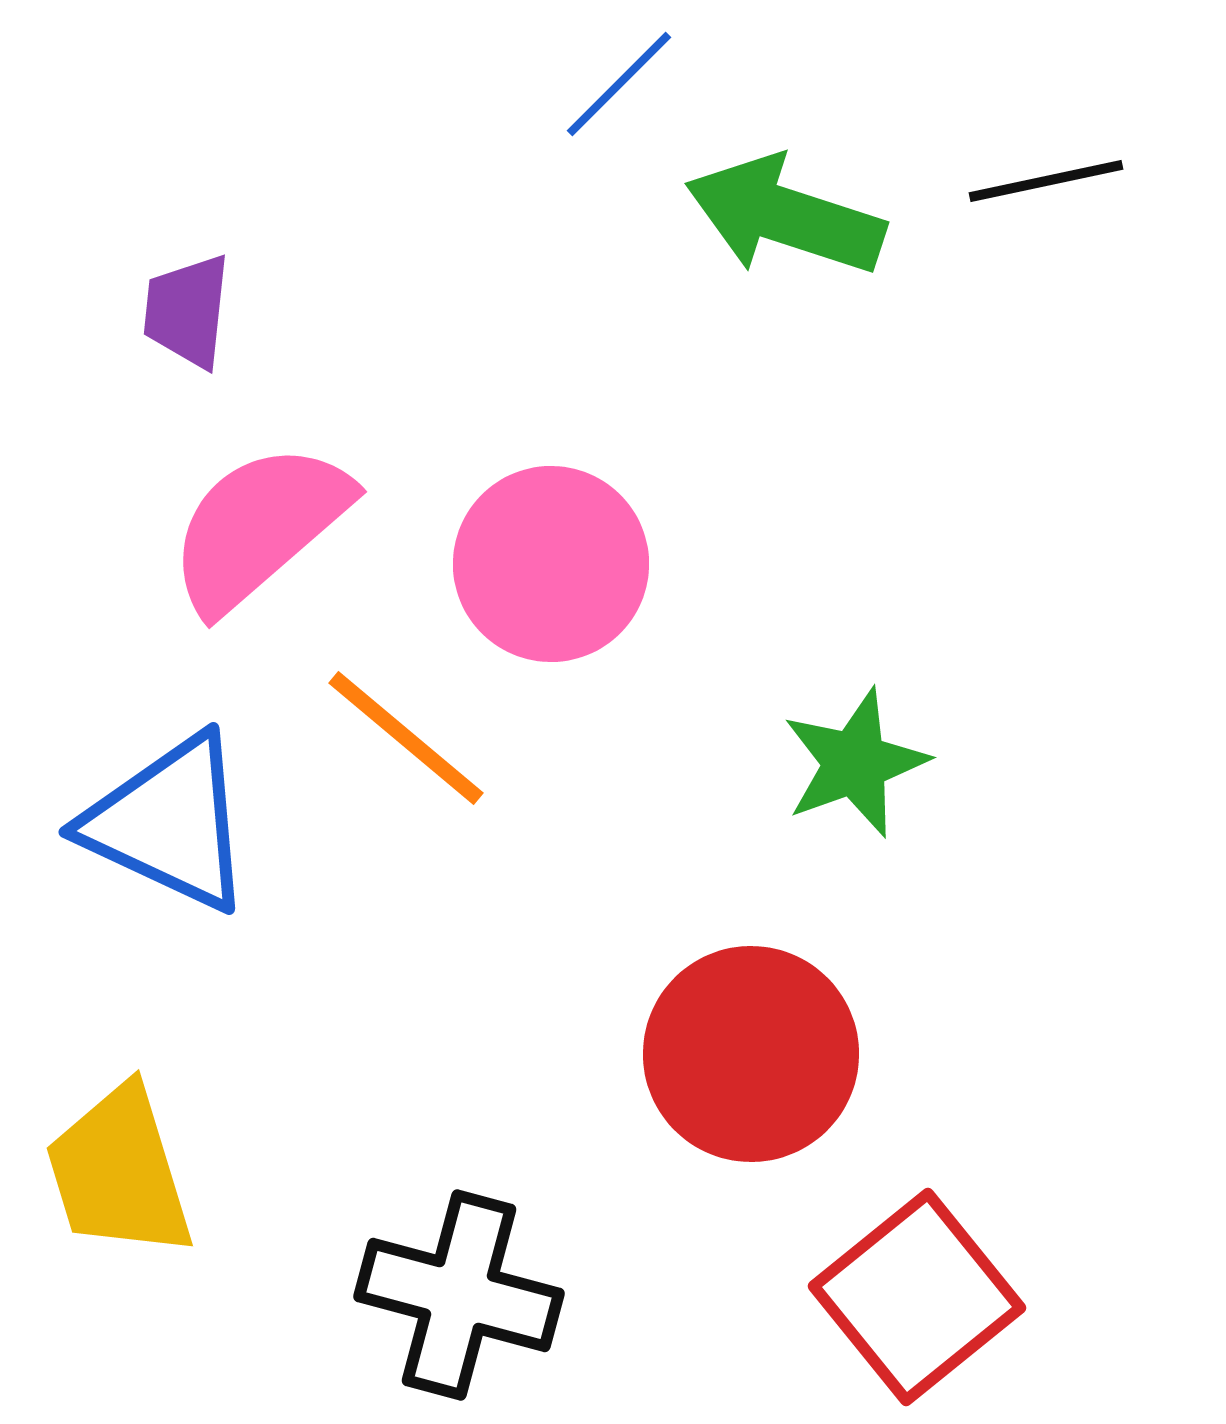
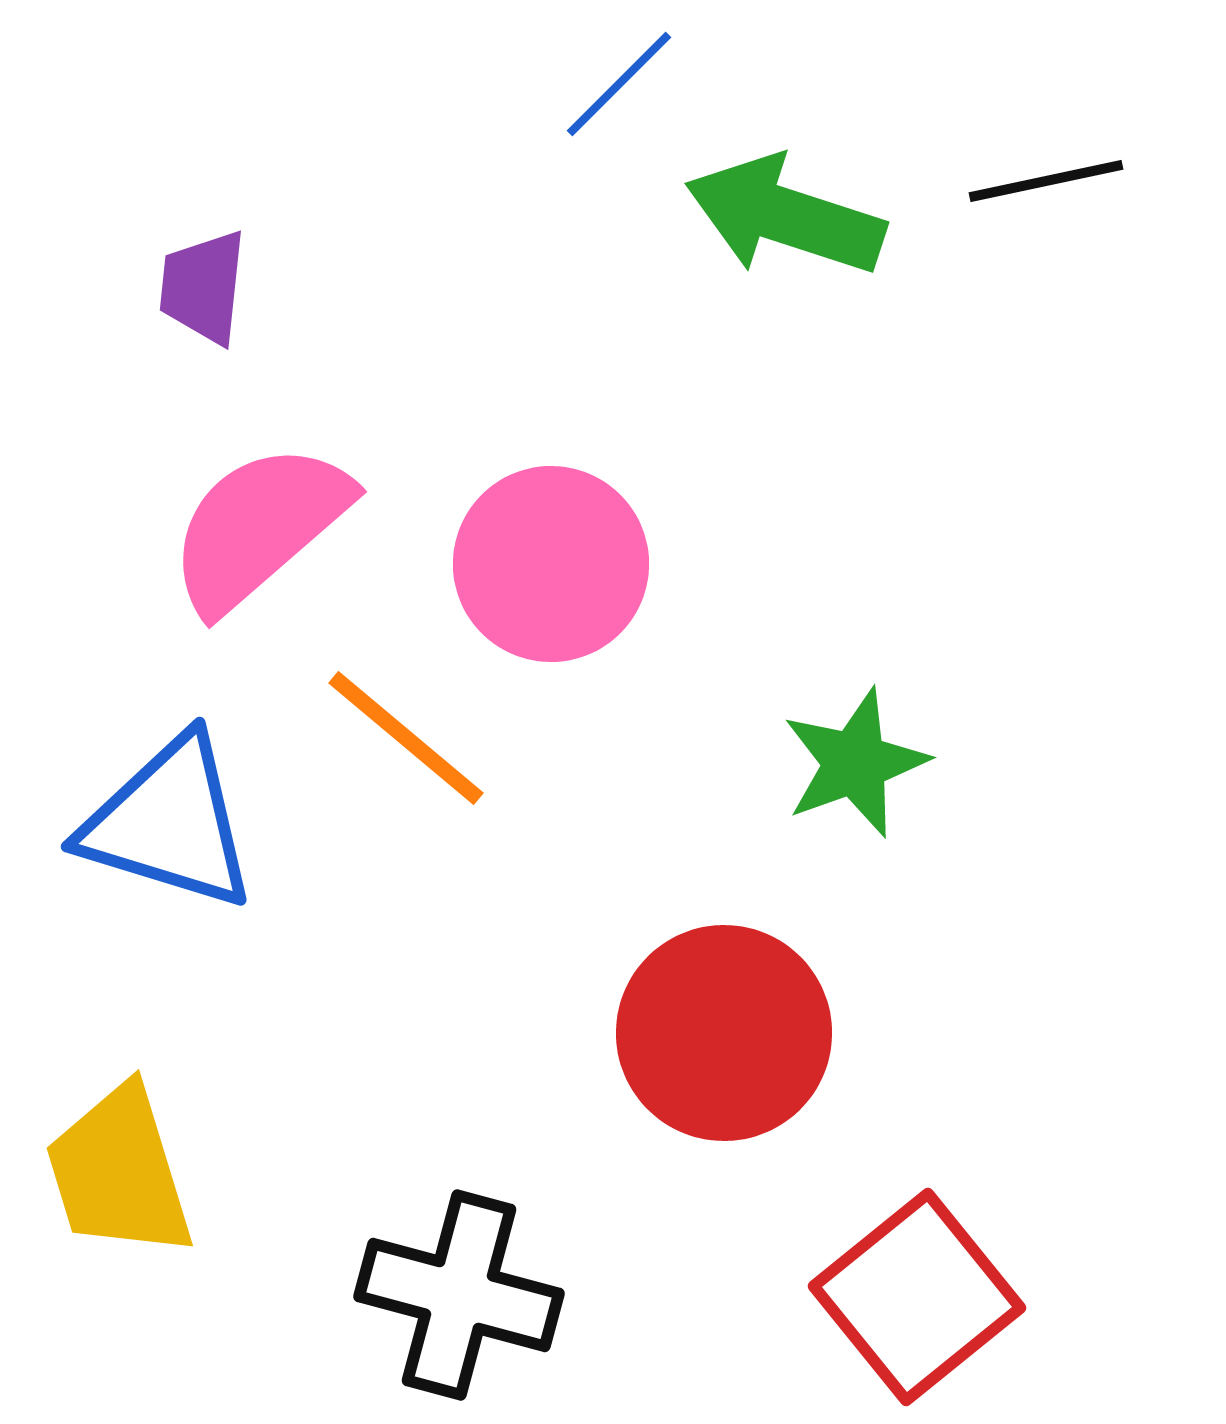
purple trapezoid: moved 16 px right, 24 px up
blue triangle: rotated 8 degrees counterclockwise
red circle: moved 27 px left, 21 px up
